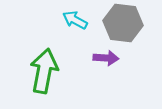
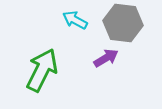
purple arrow: rotated 35 degrees counterclockwise
green arrow: moved 2 px left, 1 px up; rotated 15 degrees clockwise
